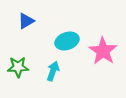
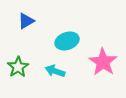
pink star: moved 11 px down
green star: rotated 30 degrees counterclockwise
cyan arrow: moved 2 px right; rotated 90 degrees counterclockwise
